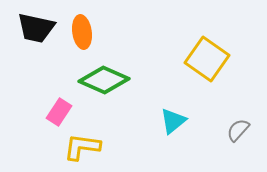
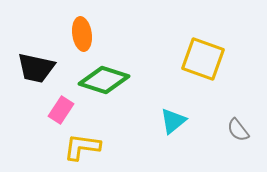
black trapezoid: moved 40 px down
orange ellipse: moved 2 px down
yellow square: moved 4 px left; rotated 15 degrees counterclockwise
green diamond: rotated 6 degrees counterclockwise
pink rectangle: moved 2 px right, 2 px up
gray semicircle: rotated 80 degrees counterclockwise
